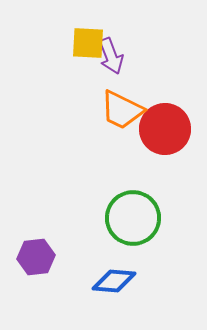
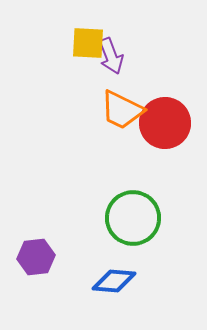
red circle: moved 6 px up
